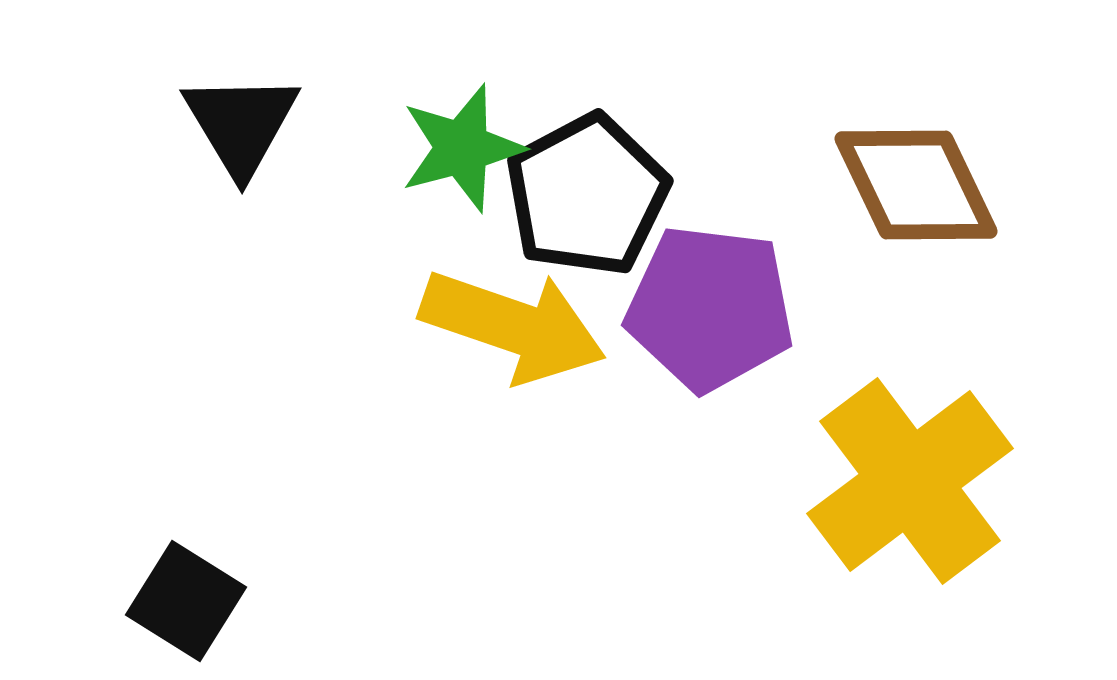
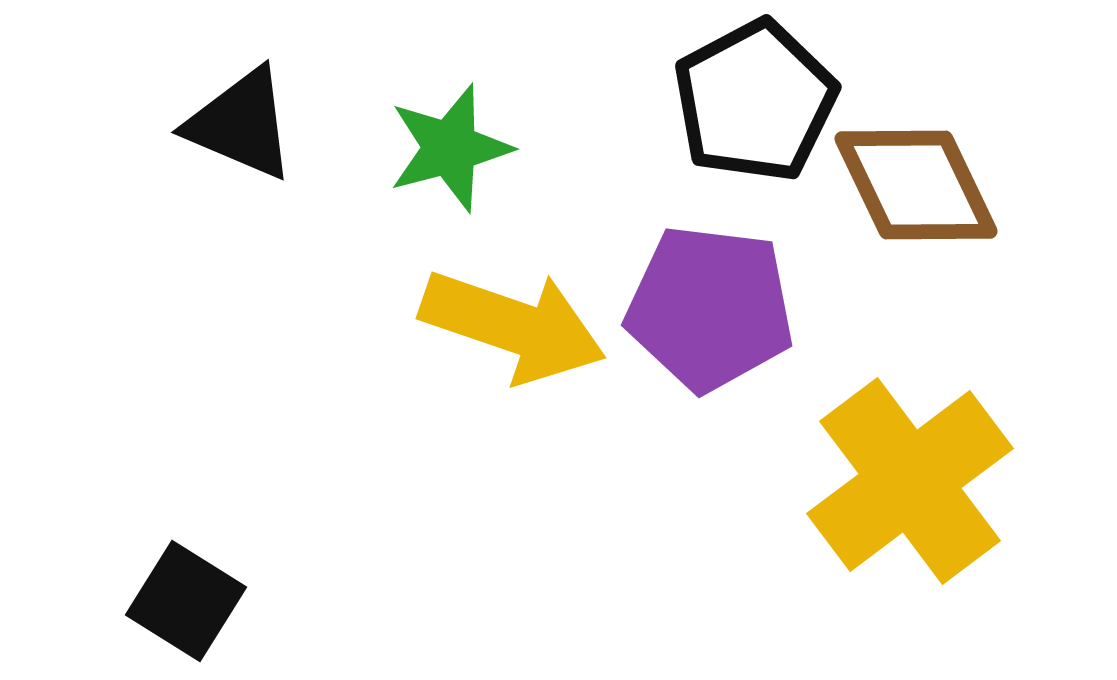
black triangle: rotated 36 degrees counterclockwise
green star: moved 12 px left
black pentagon: moved 168 px right, 94 px up
